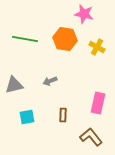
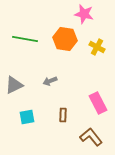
gray triangle: rotated 12 degrees counterclockwise
pink rectangle: rotated 40 degrees counterclockwise
